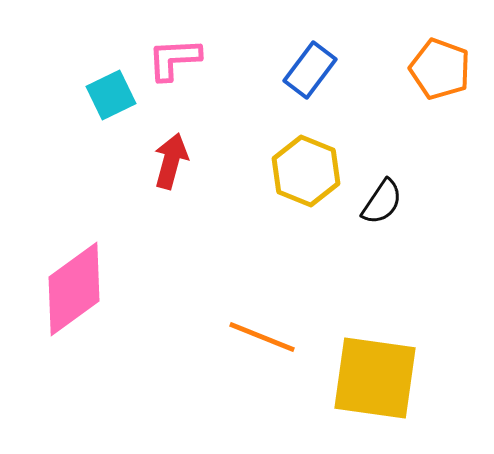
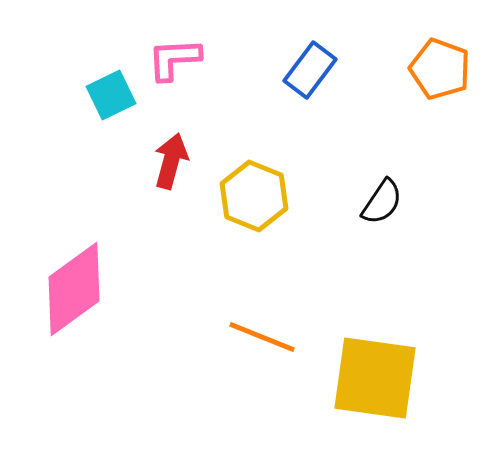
yellow hexagon: moved 52 px left, 25 px down
